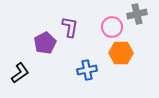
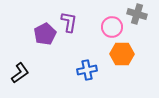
gray cross: rotated 30 degrees clockwise
purple L-shape: moved 1 px left, 5 px up
purple pentagon: moved 9 px up
orange hexagon: moved 1 px right, 1 px down
